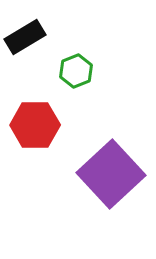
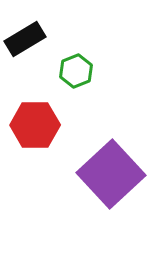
black rectangle: moved 2 px down
